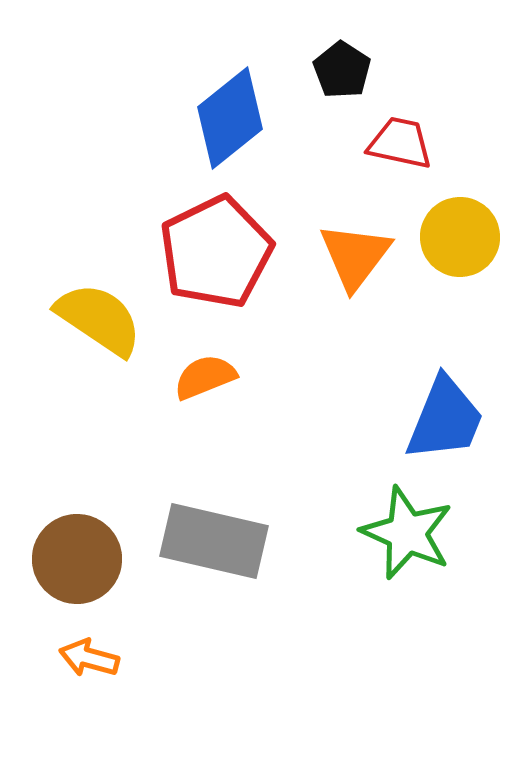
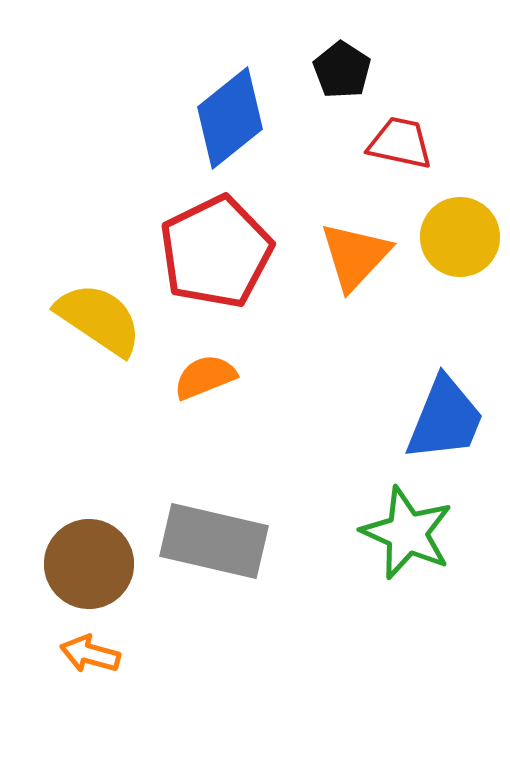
orange triangle: rotated 6 degrees clockwise
brown circle: moved 12 px right, 5 px down
orange arrow: moved 1 px right, 4 px up
